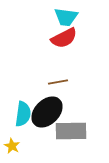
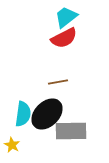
cyan trapezoid: rotated 135 degrees clockwise
black ellipse: moved 2 px down
yellow star: moved 1 px up
